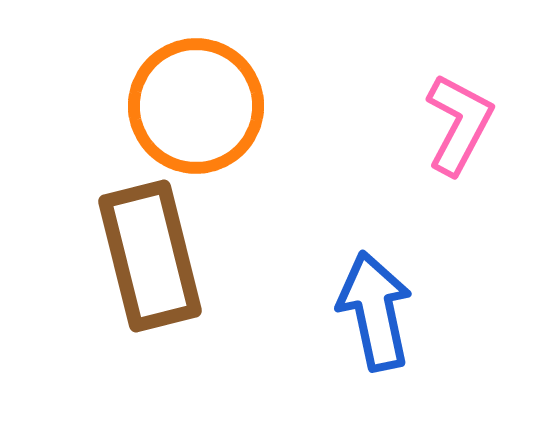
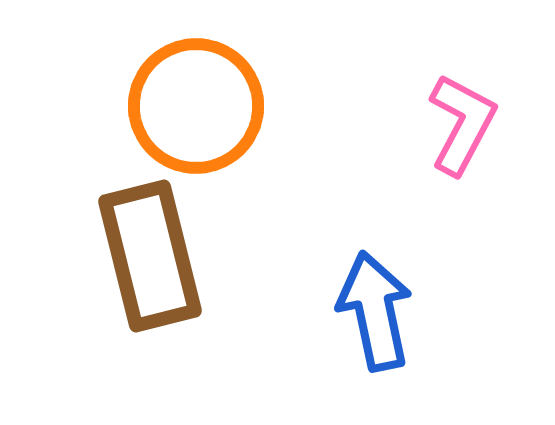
pink L-shape: moved 3 px right
